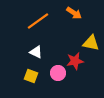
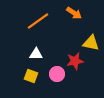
white triangle: moved 2 px down; rotated 24 degrees counterclockwise
pink circle: moved 1 px left, 1 px down
